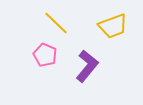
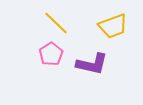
pink pentagon: moved 6 px right, 1 px up; rotated 15 degrees clockwise
purple L-shape: moved 5 px right, 2 px up; rotated 64 degrees clockwise
